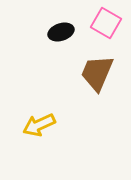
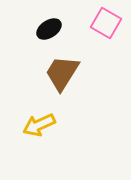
black ellipse: moved 12 px left, 3 px up; rotated 15 degrees counterclockwise
brown trapezoid: moved 35 px left; rotated 9 degrees clockwise
